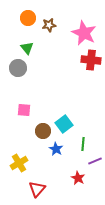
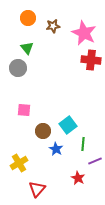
brown star: moved 4 px right, 1 px down
cyan square: moved 4 px right, 1 px down
